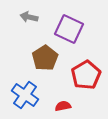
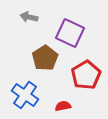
purple square: moved 1 px right, 4 px down
